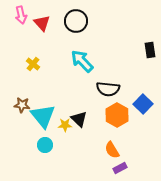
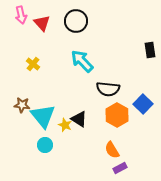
black triangle: rotated 12 degrees counterclockwise
yellow star: rotated 24 degrees clockwise
